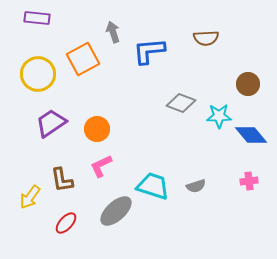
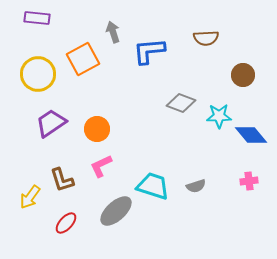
brown circle: moved 5 px left, 9 px up
brown L-shape: rotated 8 degrees counterclockwise
